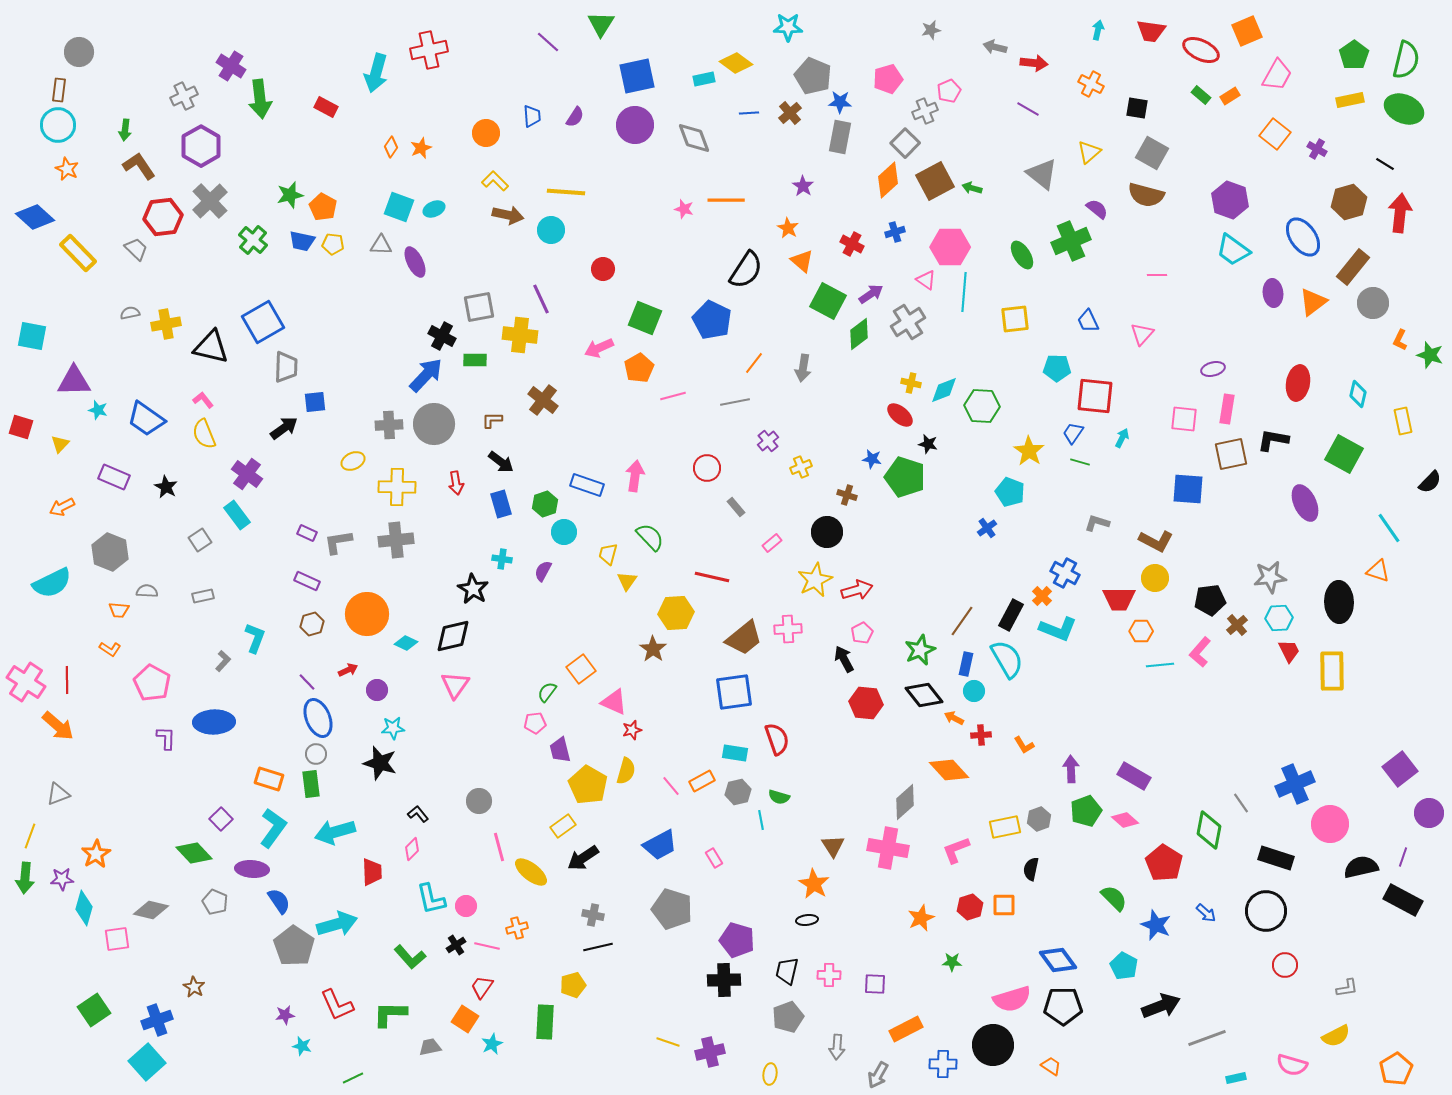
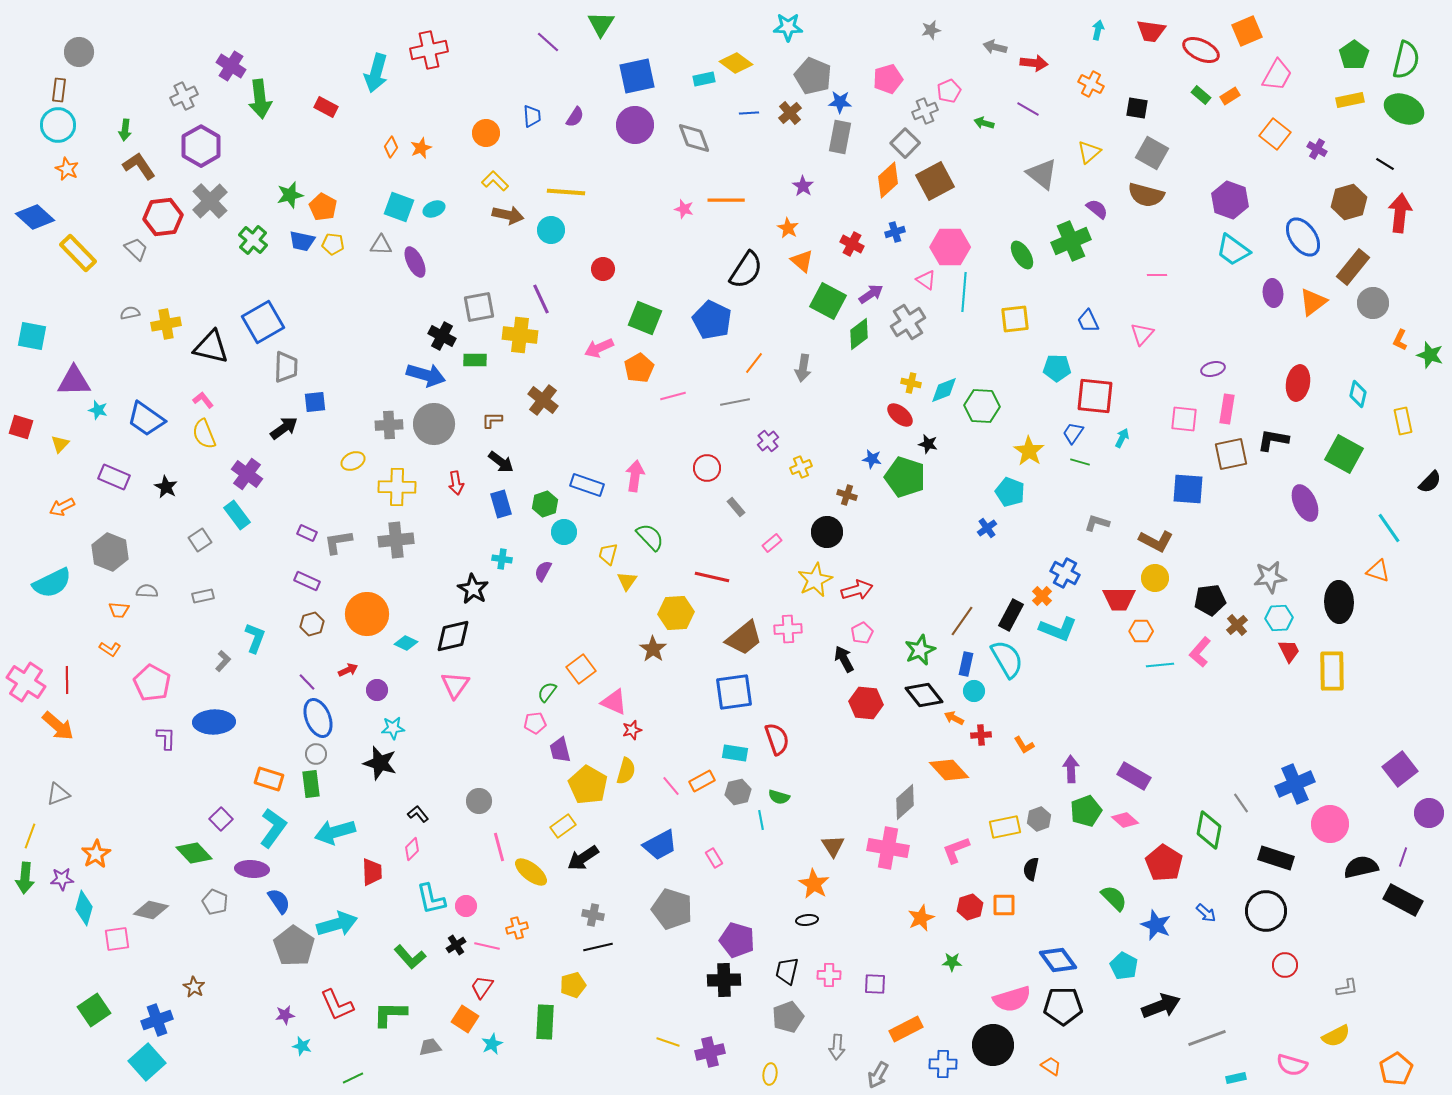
green arrow at (972, 188): moved 12 px right, 65 px up
blue arrow at (426, 375): rotated 63 degrees clockwise
